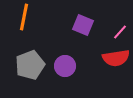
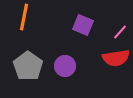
gray pentagon: moved 2 px left, 1 px down; rotated 16 degrees counterclockwise
